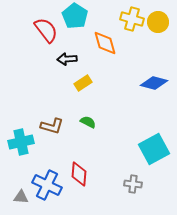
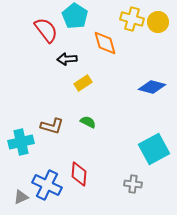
blue diamond: moved 2 px left, 4 px down
gray triangle: rotated 28 degrees counterclockwise
